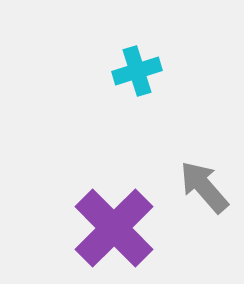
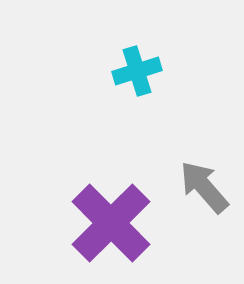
purple cross: moved 3 px left, 5 px up
